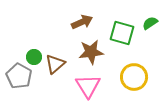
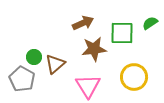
brown arrow: moved 1 px right, 1 px down
green square: rotated 15 degrees counterclockwise
brown star: moved 3 px right, 3 px up
gray pentagon: moved 3 px right, 3 px down
